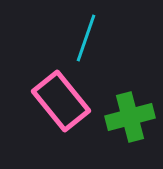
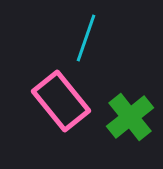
green cross: rotated 24 degrees counterclockwise
